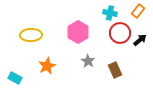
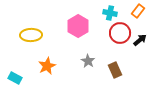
pink hexagon: moved 6 px up
